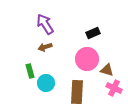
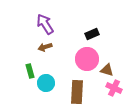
black rectangle: moved 1 px left, 1 px down
